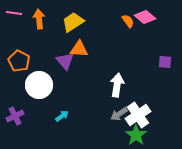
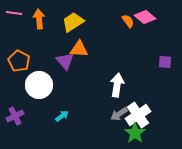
green star: moved 1 px left, 2 px up
